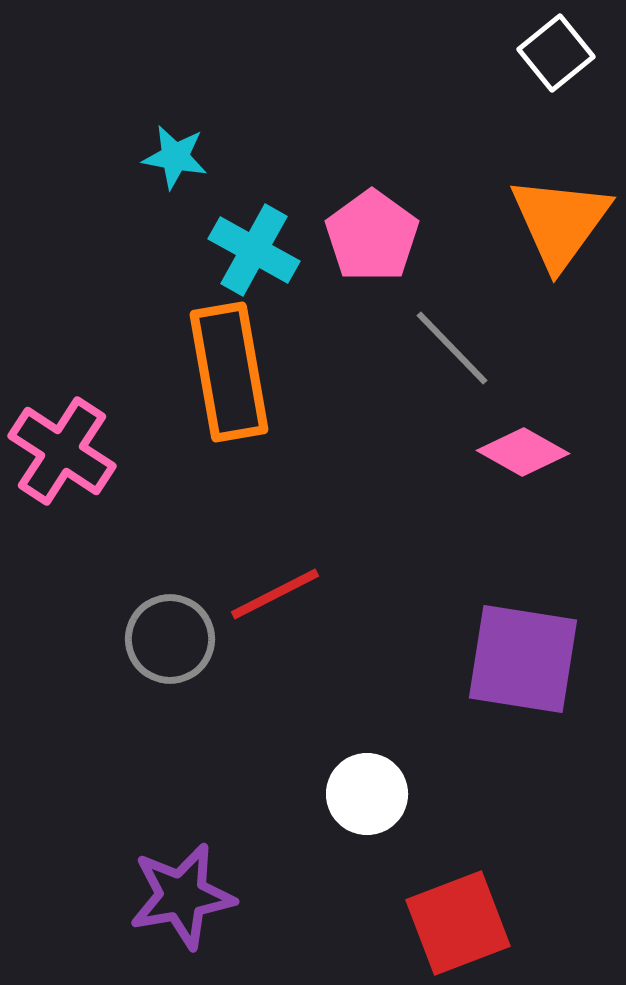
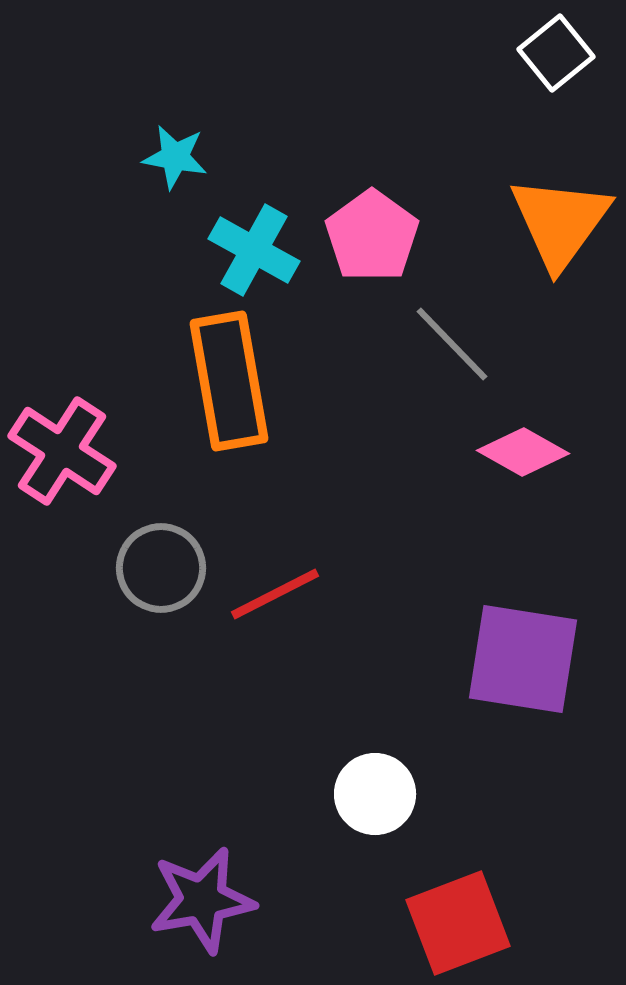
gray line: moved 4 px up
orange rectangle: moved 9 px down
gray circle: moved 9 px left, 71 px up
white circle: moved 8 px right
purple star: moved 20 px right, 4 px down
